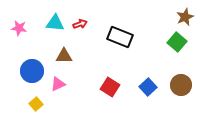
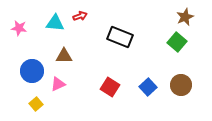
red arrow: moved 8 px up
